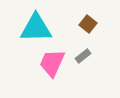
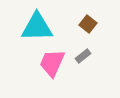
cyan triangle: moved 1 px right, 1 px up
